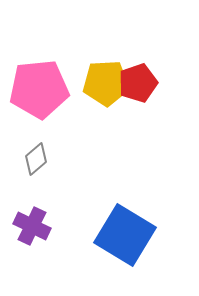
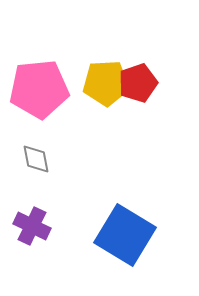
gray diamond: rotated 60 degrees counterclockwise
